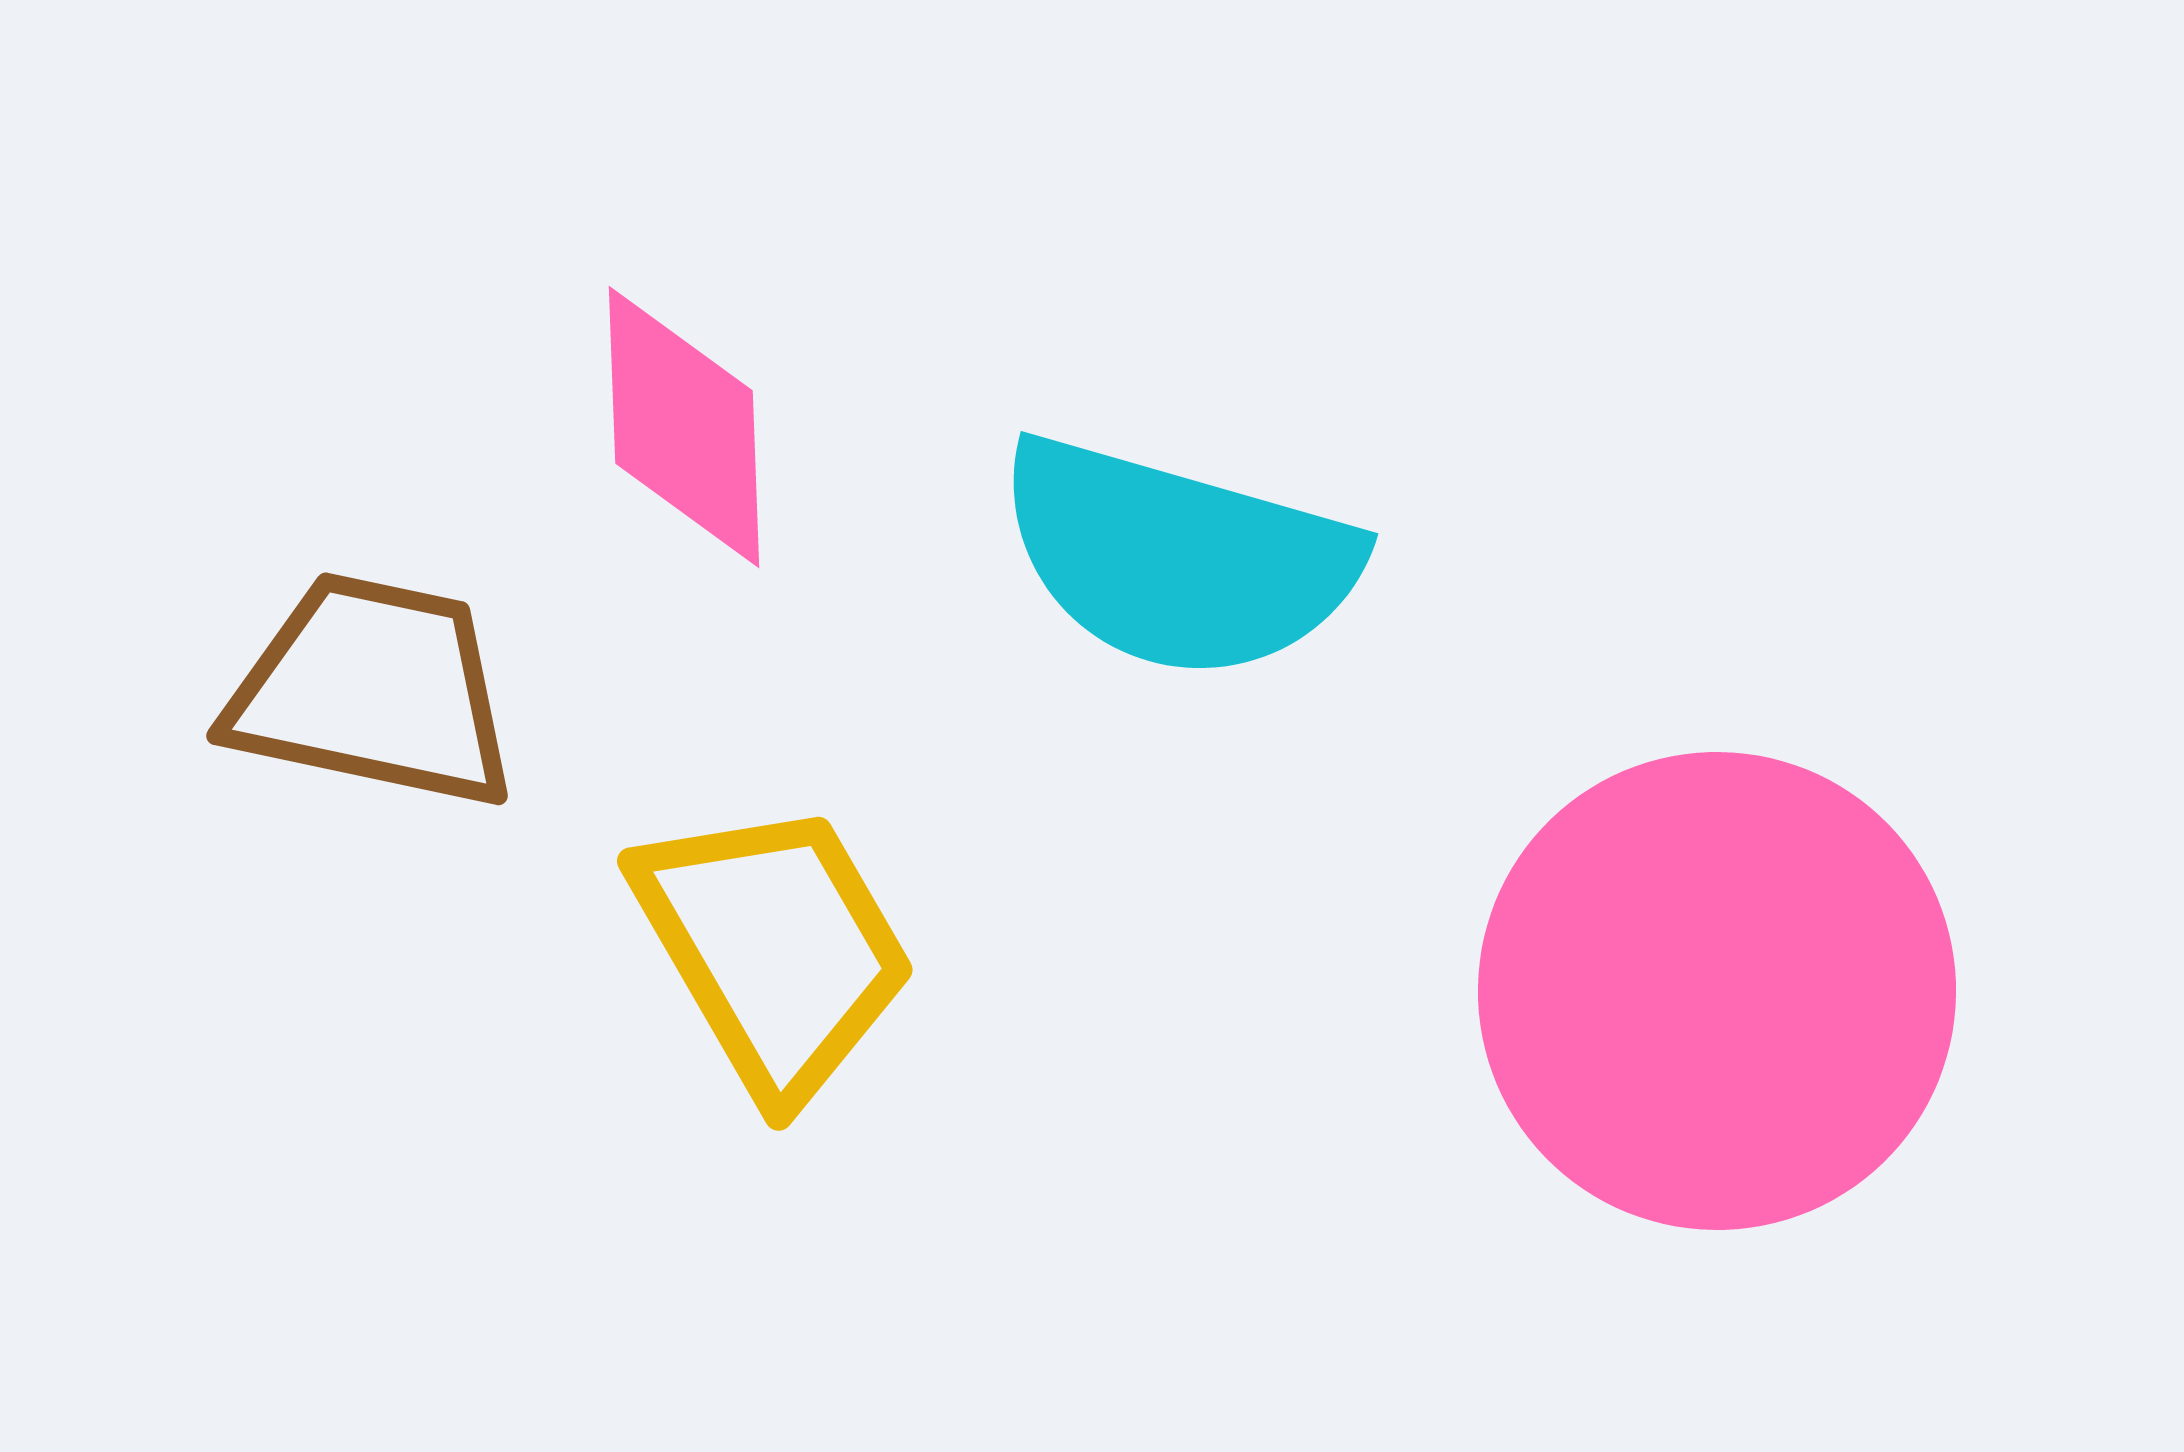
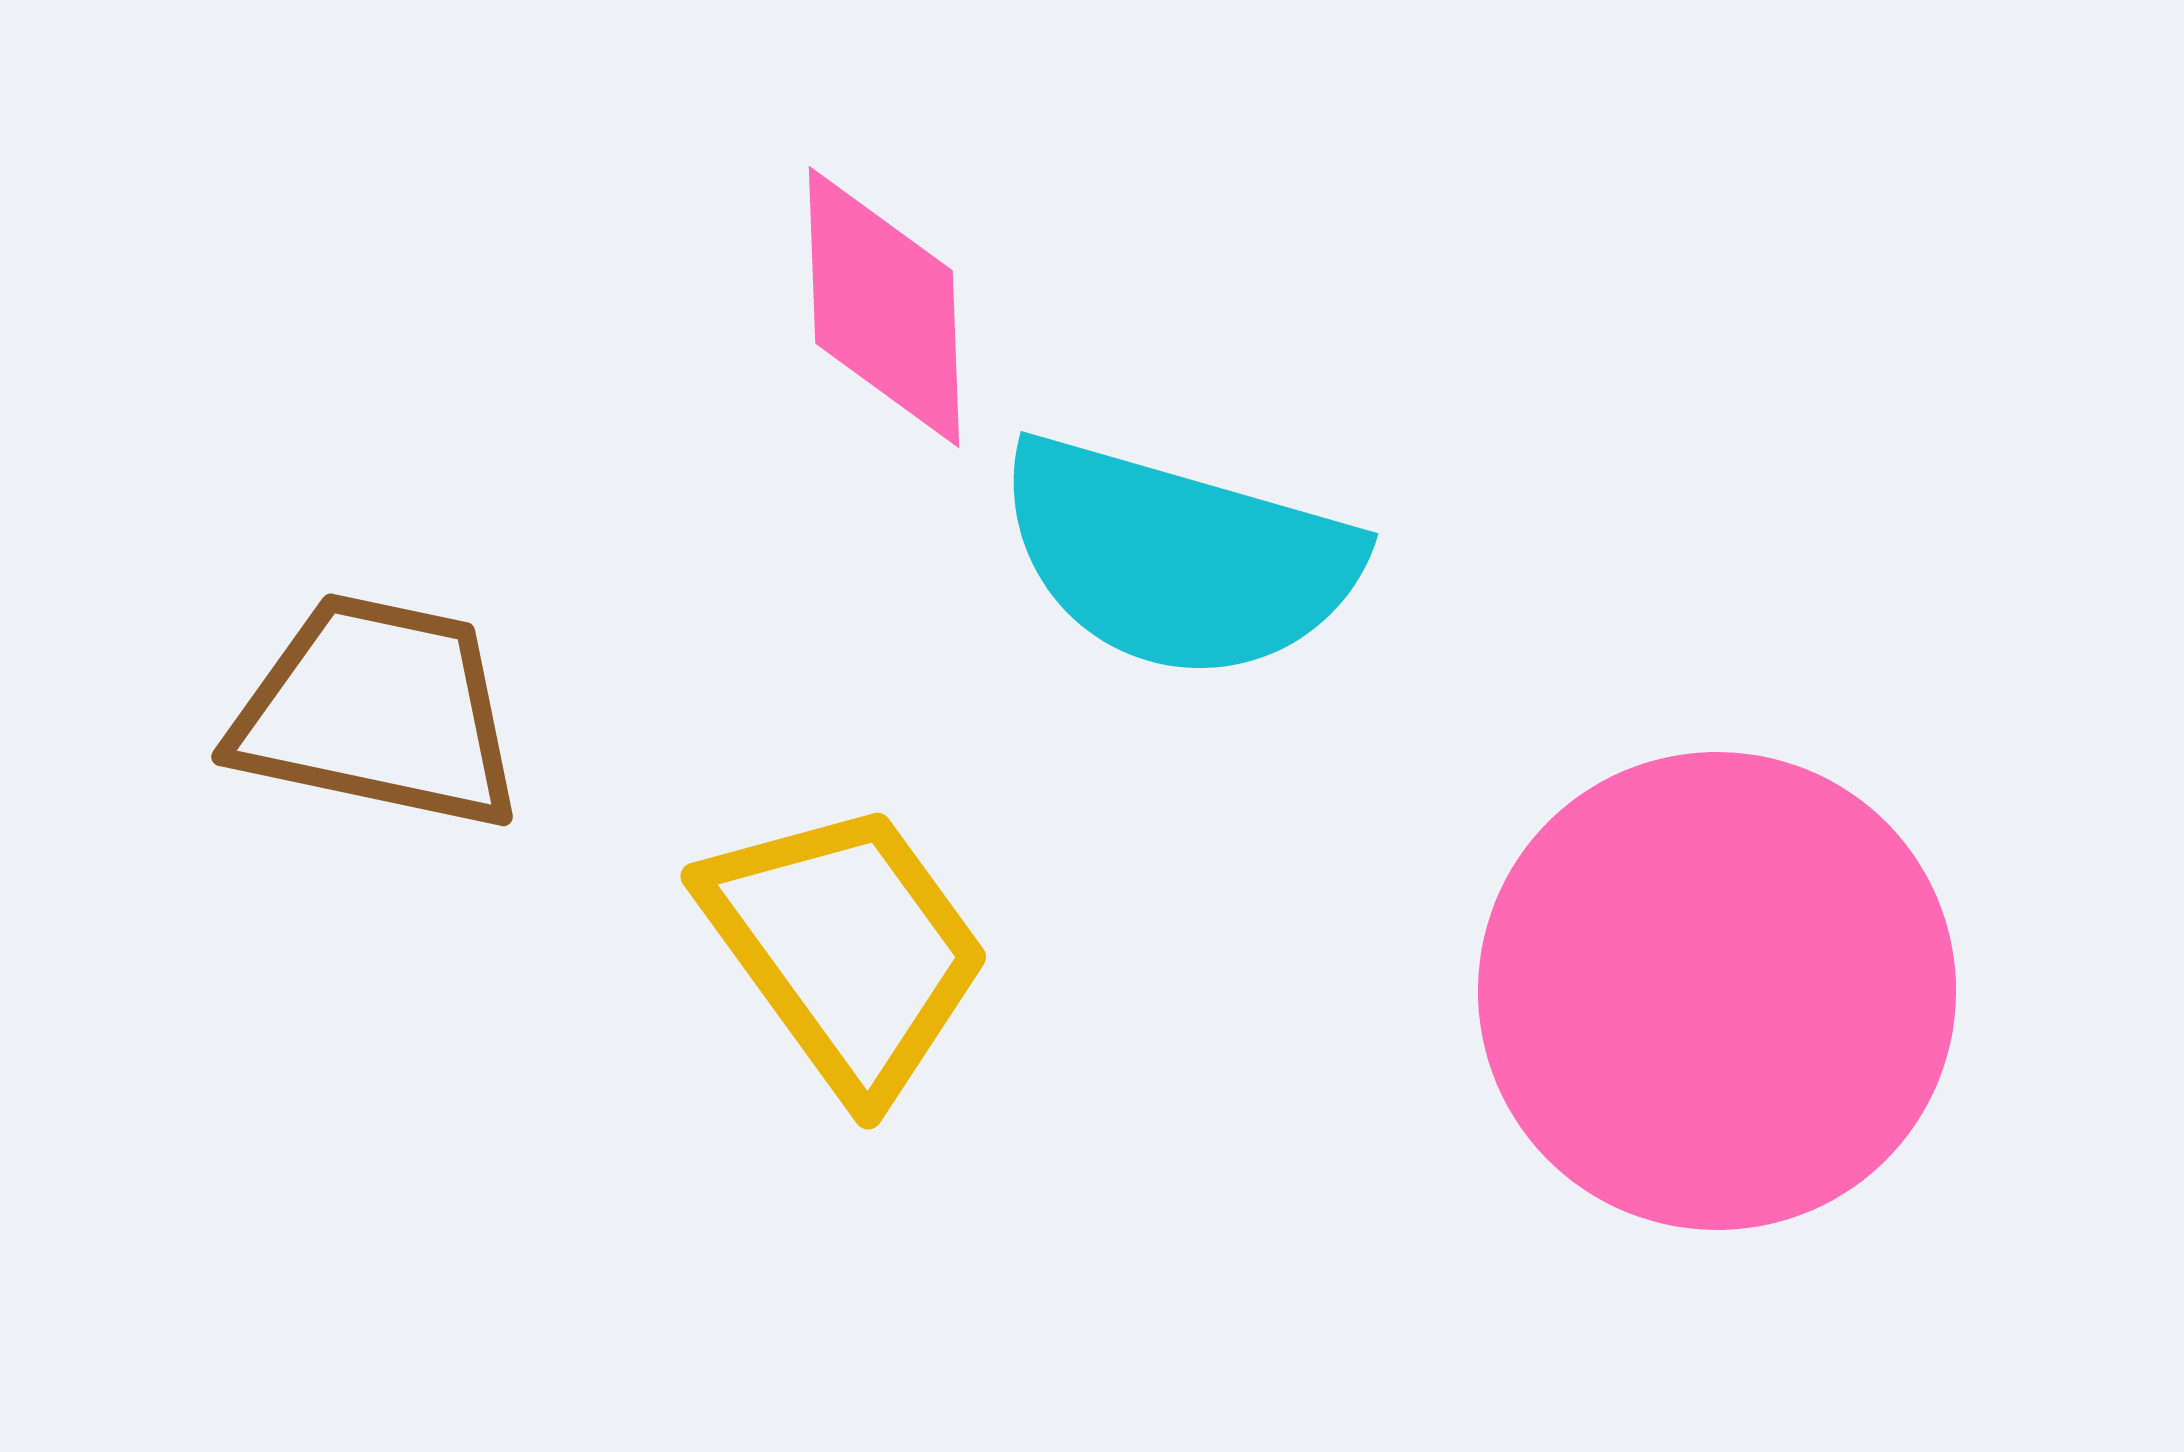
pink diamond: moved 200 px right, 120 px up
brown trapezoid: moved 5 px right, 21 px down
yellow trapezoid: moved 72 px right; rotated 6 degrees counterclockwise
